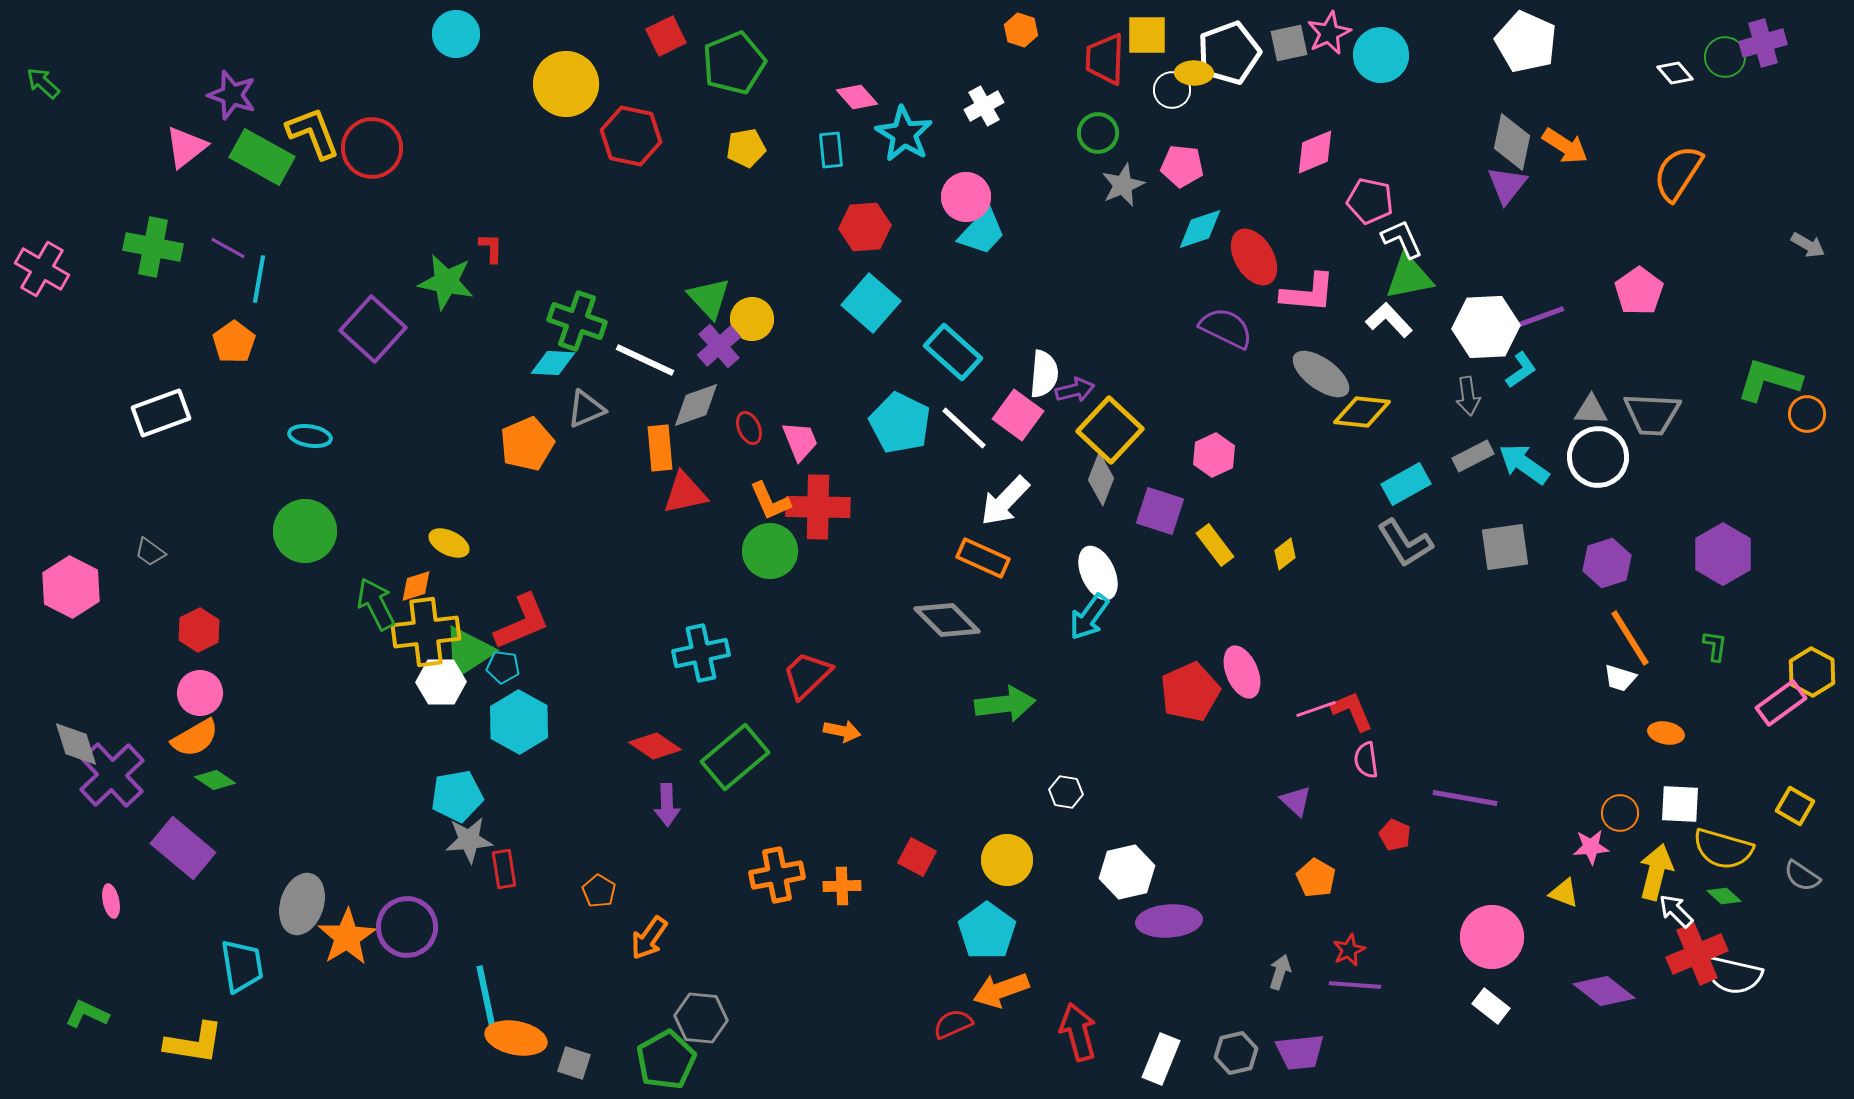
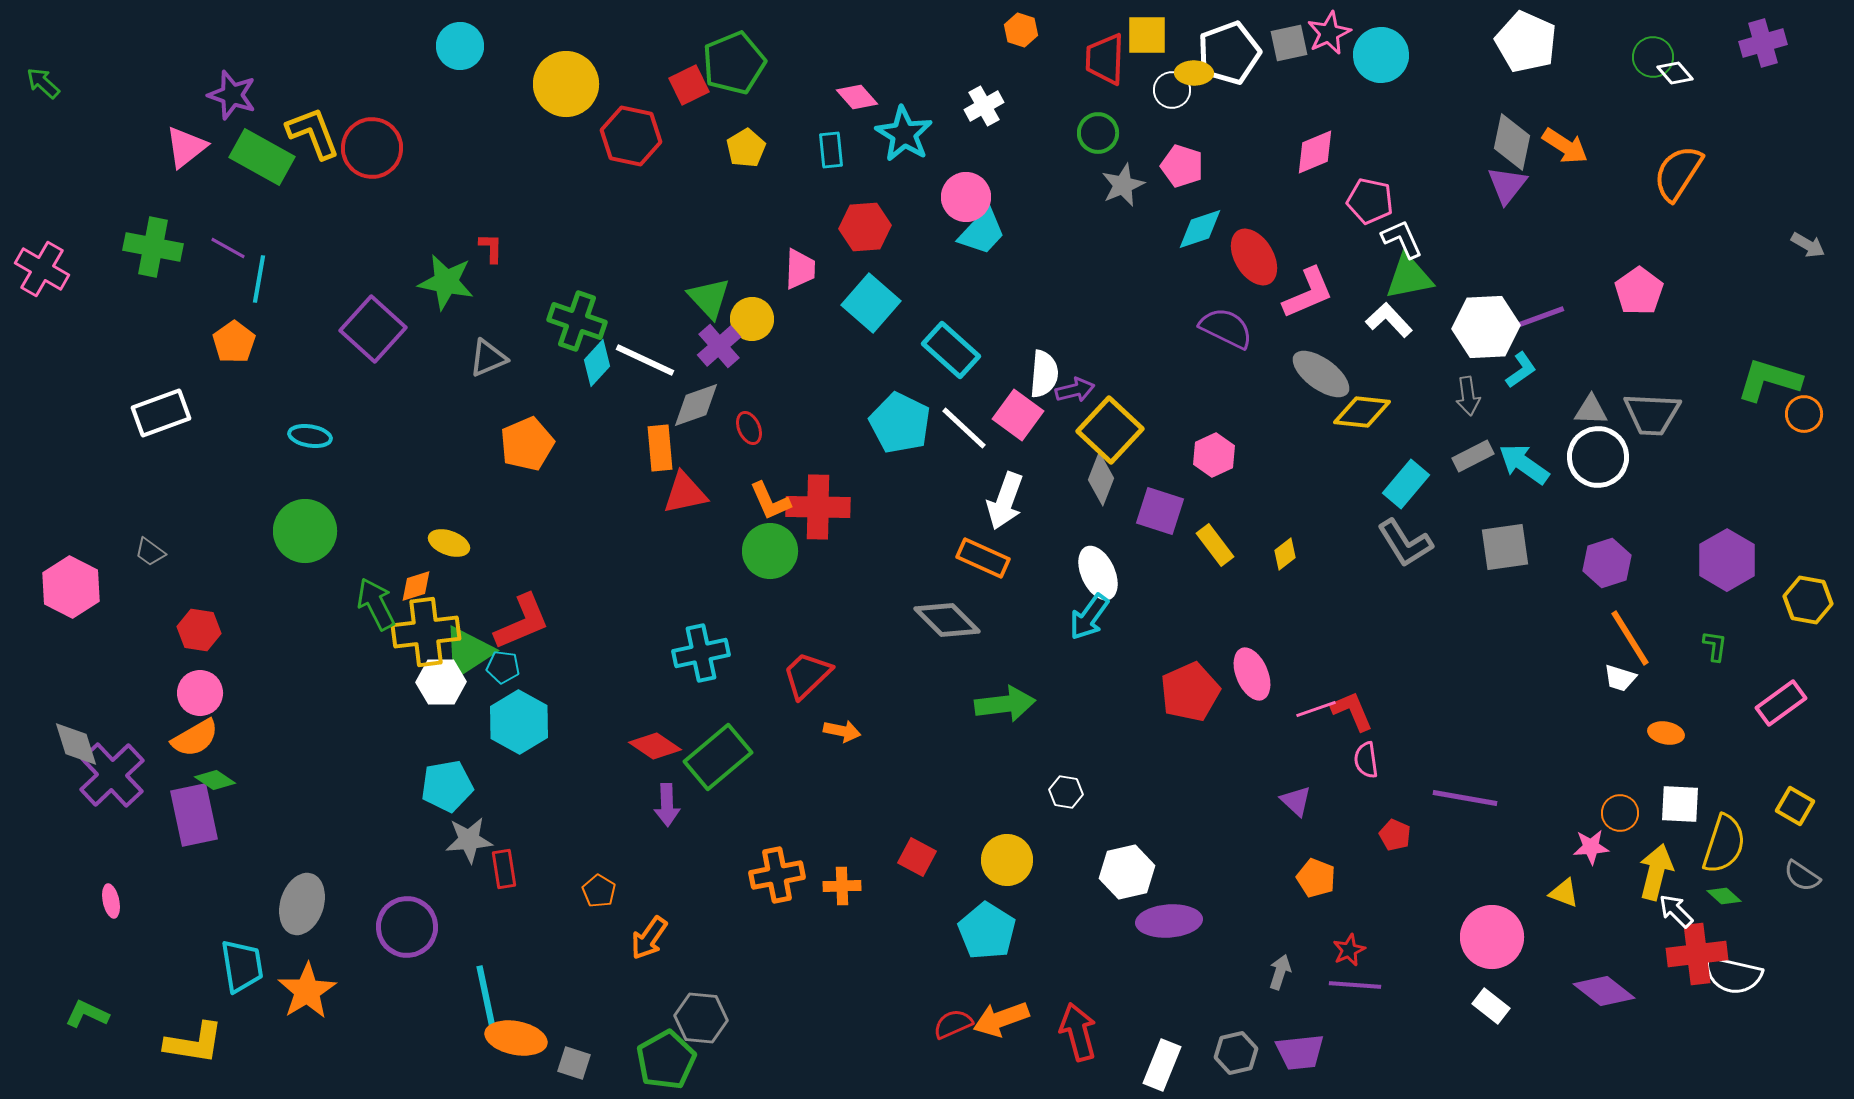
cyan circle at (456, 34): moved 4 px right, 12 px down
red square at (666, 36): moved 23 px right, 49 px down
green circle at (1725, 57): moved 72 px left
yellow pentagon at (746, 148): rotated 21 degrees counterclockwise
pink pentagon at (1182, 166): rotated 12 degrees clockwise
pink L-shape at (1308, 293): rotated 28 degrees counterclockwise
cyan rectangle at (953, 352): moved 2 px left, 2 px up
cyan diamond at (553, 363): moved 44 px right; rotated 51 degrees counterclockwise
gray triangle at (586, 409): moved 98 px left, 51 px up
orange circle at (1807, 414): moved 3 px left
pink trapezoid at (800, 441): moved 172 px up; rotated 24 degrees clockwise
cyan rectangle at (1406, 484): rotated 21 degrees counterclockwise
white arrow at (1005, 501): rotated 24 degrees counterclockwise
yellow ellipse at (449, 543): rotated 6 degrees counterclockwise
purple hexagon at (1723, 554): moved 4 px right, 6 px down
red hexagon at (199, 630): rotated 24 degrees counterclockwise
pink ellipse at (1242, 672): moved 10 px right, 2 px down
yellow hexagon at (1812, 672): moved 4 px left, 72 px up; rotated 18 degrees counterclockwise
green rectangle at (735, 757): moved 17 px left
cyan pentagon at (457, 796): moved 10 px left, 10 px up
purple rectangle at (183, 848): moved 11 px right, 33 px up; rotated 38 degrees clockwise
yellow semicircle at (1723, 849): moved 1 px right, 5 px up; rotated 88 degrees counterclockwise
orange pentagon at (1316, 878): rotated 9 degrees counterclockwise
cyan pentagon at (987, 931): rotated 4 degrees counterclockwise
orange star at (347, 937): moved 40 px left, 54 px down
red cross at (1697, 954): rotated 16 degrees clockwise
orange arrow at (1001, 990): moved 29 px down
white rectangle at (1161, 1059): moved 1 px right, 6 px down
